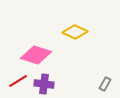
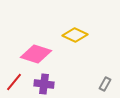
yellow diamond: moved 3 px down
pink diamond: moved 1 px up
red line: moved 4 px left, 1 px down; rotated 18 degrees counterclockwise
